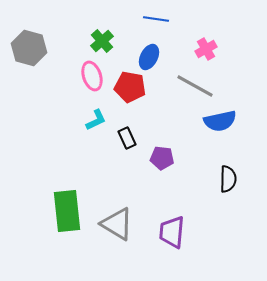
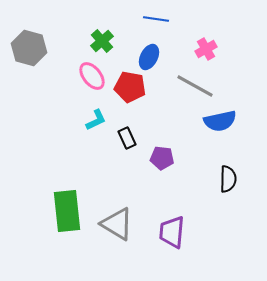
pink ellipse: rotated 20 degrees counterclockwise
